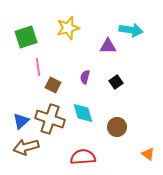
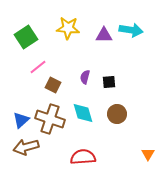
yellow star: rotated 20 degrees clockwise
green square: rotated 15 degrees counterclockwise
purple triangle: moved 4 px left, 11 px up
pink line: rotated 60 degrees clockwise
black square: moved 7 px left; rotated 32 degrees clockwise
blue triangle: moved 1 px up
brown circle: moved 13 px up
orange triangle: rotated 24 degrees clockwise
